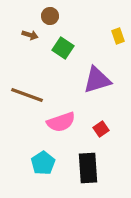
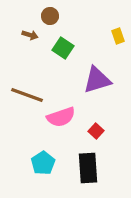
pink semicircle: moved 5 px up
red square: moved 5 px left, 2 px down; rotated 14 degrees counterclockwise
